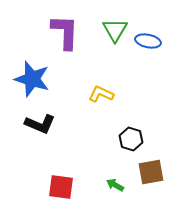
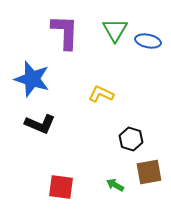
brown square: moved 2 px left
